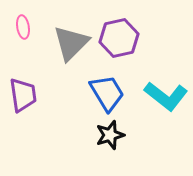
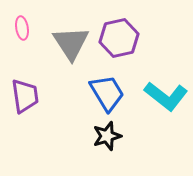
pink ellipse: moved 1 px left, 1 px down
gray triangle: rotated 18 degrees counterclockwise
purple trapezoid: moved 2 px right, 1 px down
black star: moved 3 px left, 1 px down
